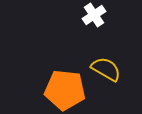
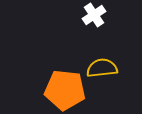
yellow semicircle: moved 4 px left, 1 px up; rotated 36 degrees counterclockwise
